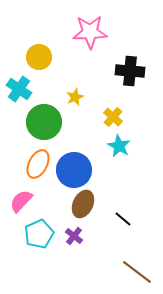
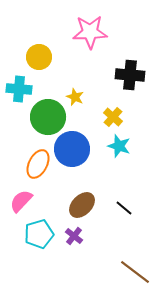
black cross: moved 4 px down
cyan cross: rotated 30 degrees counterclockwise
yellow star: rotated 24 degrees counterclockwise
green circle: moved 4 px right, 5 px up
cyan star: rotated 10 degrees counterclockwise
blue circle: moved 2 px left, 21 px up
brown ellipse: moved 1 px left, 1 px down; rotated 20 degrees clockwise
black line: moved 1 px right, 11 px up
cyan pentagon: rotated 8 degrees clockwise
brown line: moved 2 px left
